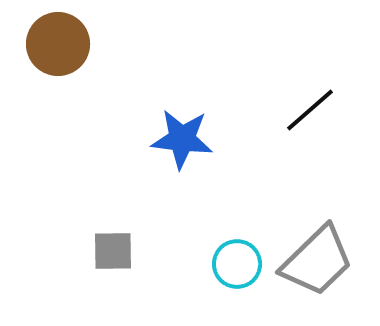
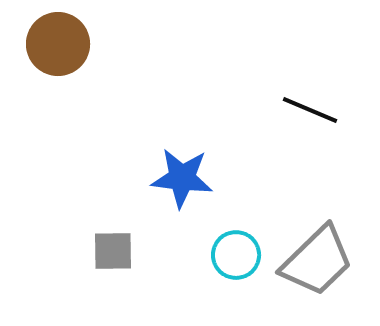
black line: rotated 64 degrees clockwise
blue star: moved 39 px down
cyan circle: moved 1 px left, 9 px up
